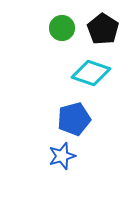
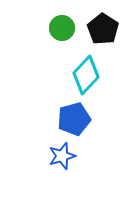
cyan diamond: moved 5 px left, 2 px down; rotated 66 degrees counterclockwise
